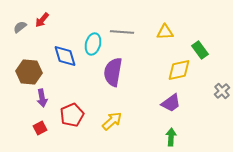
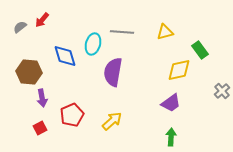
yellow triangle: rotated 12 degrees counterclockwise
